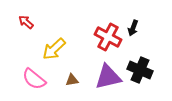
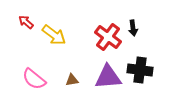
black arrow: rotated 28 degrees counterclockwise
red cross: rotated 8 degrees clockwise
yellow arrow: moved 14 px up; rotated 100 degrees counterclockwise
black cross: rotated 15 degrees counterclockwise
purple triangle: rotated 8 degrees clockwise
